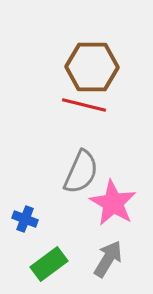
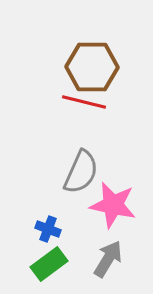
red line: moved 3 px up
pink star: moved 2 px down; rotated 18 degrees counterclockwise
blue cross: moved 23 px right, 10 px down
